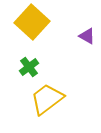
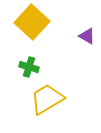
green cross: rotated 36 degrees counterclockwise
yellow trapezoid: rotated 6 degrees clockwise
